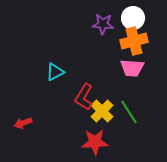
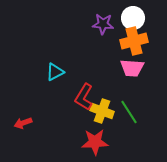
yellow cross: rotated 25 degrees counterclockwise
